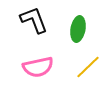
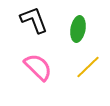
pink semicircle: rotated 124 degrees counterclockwise
